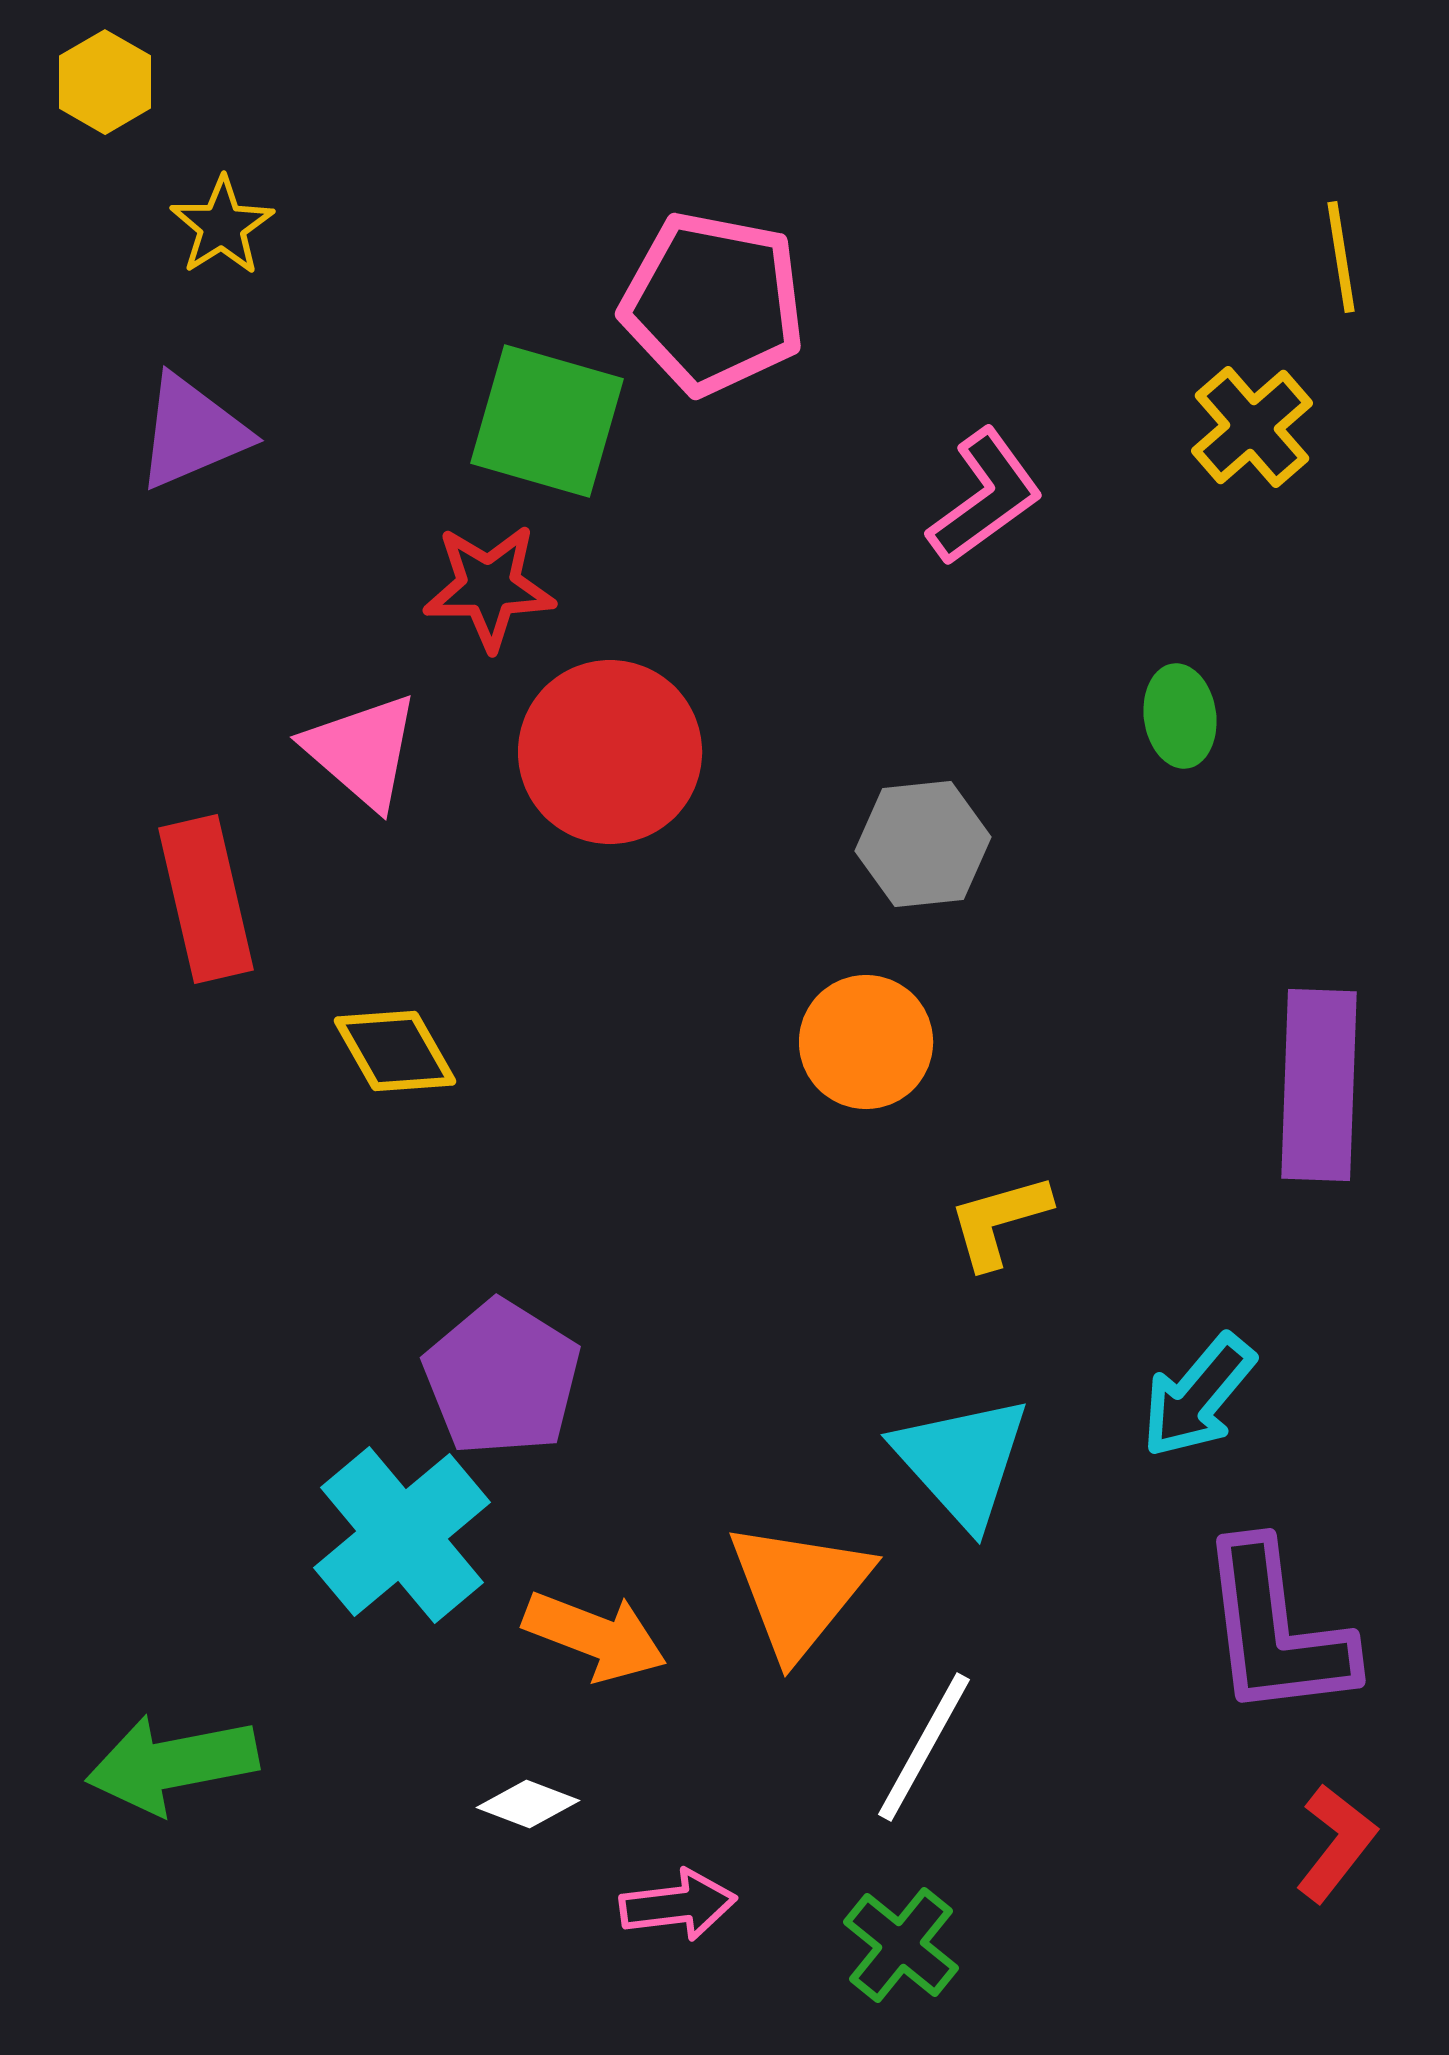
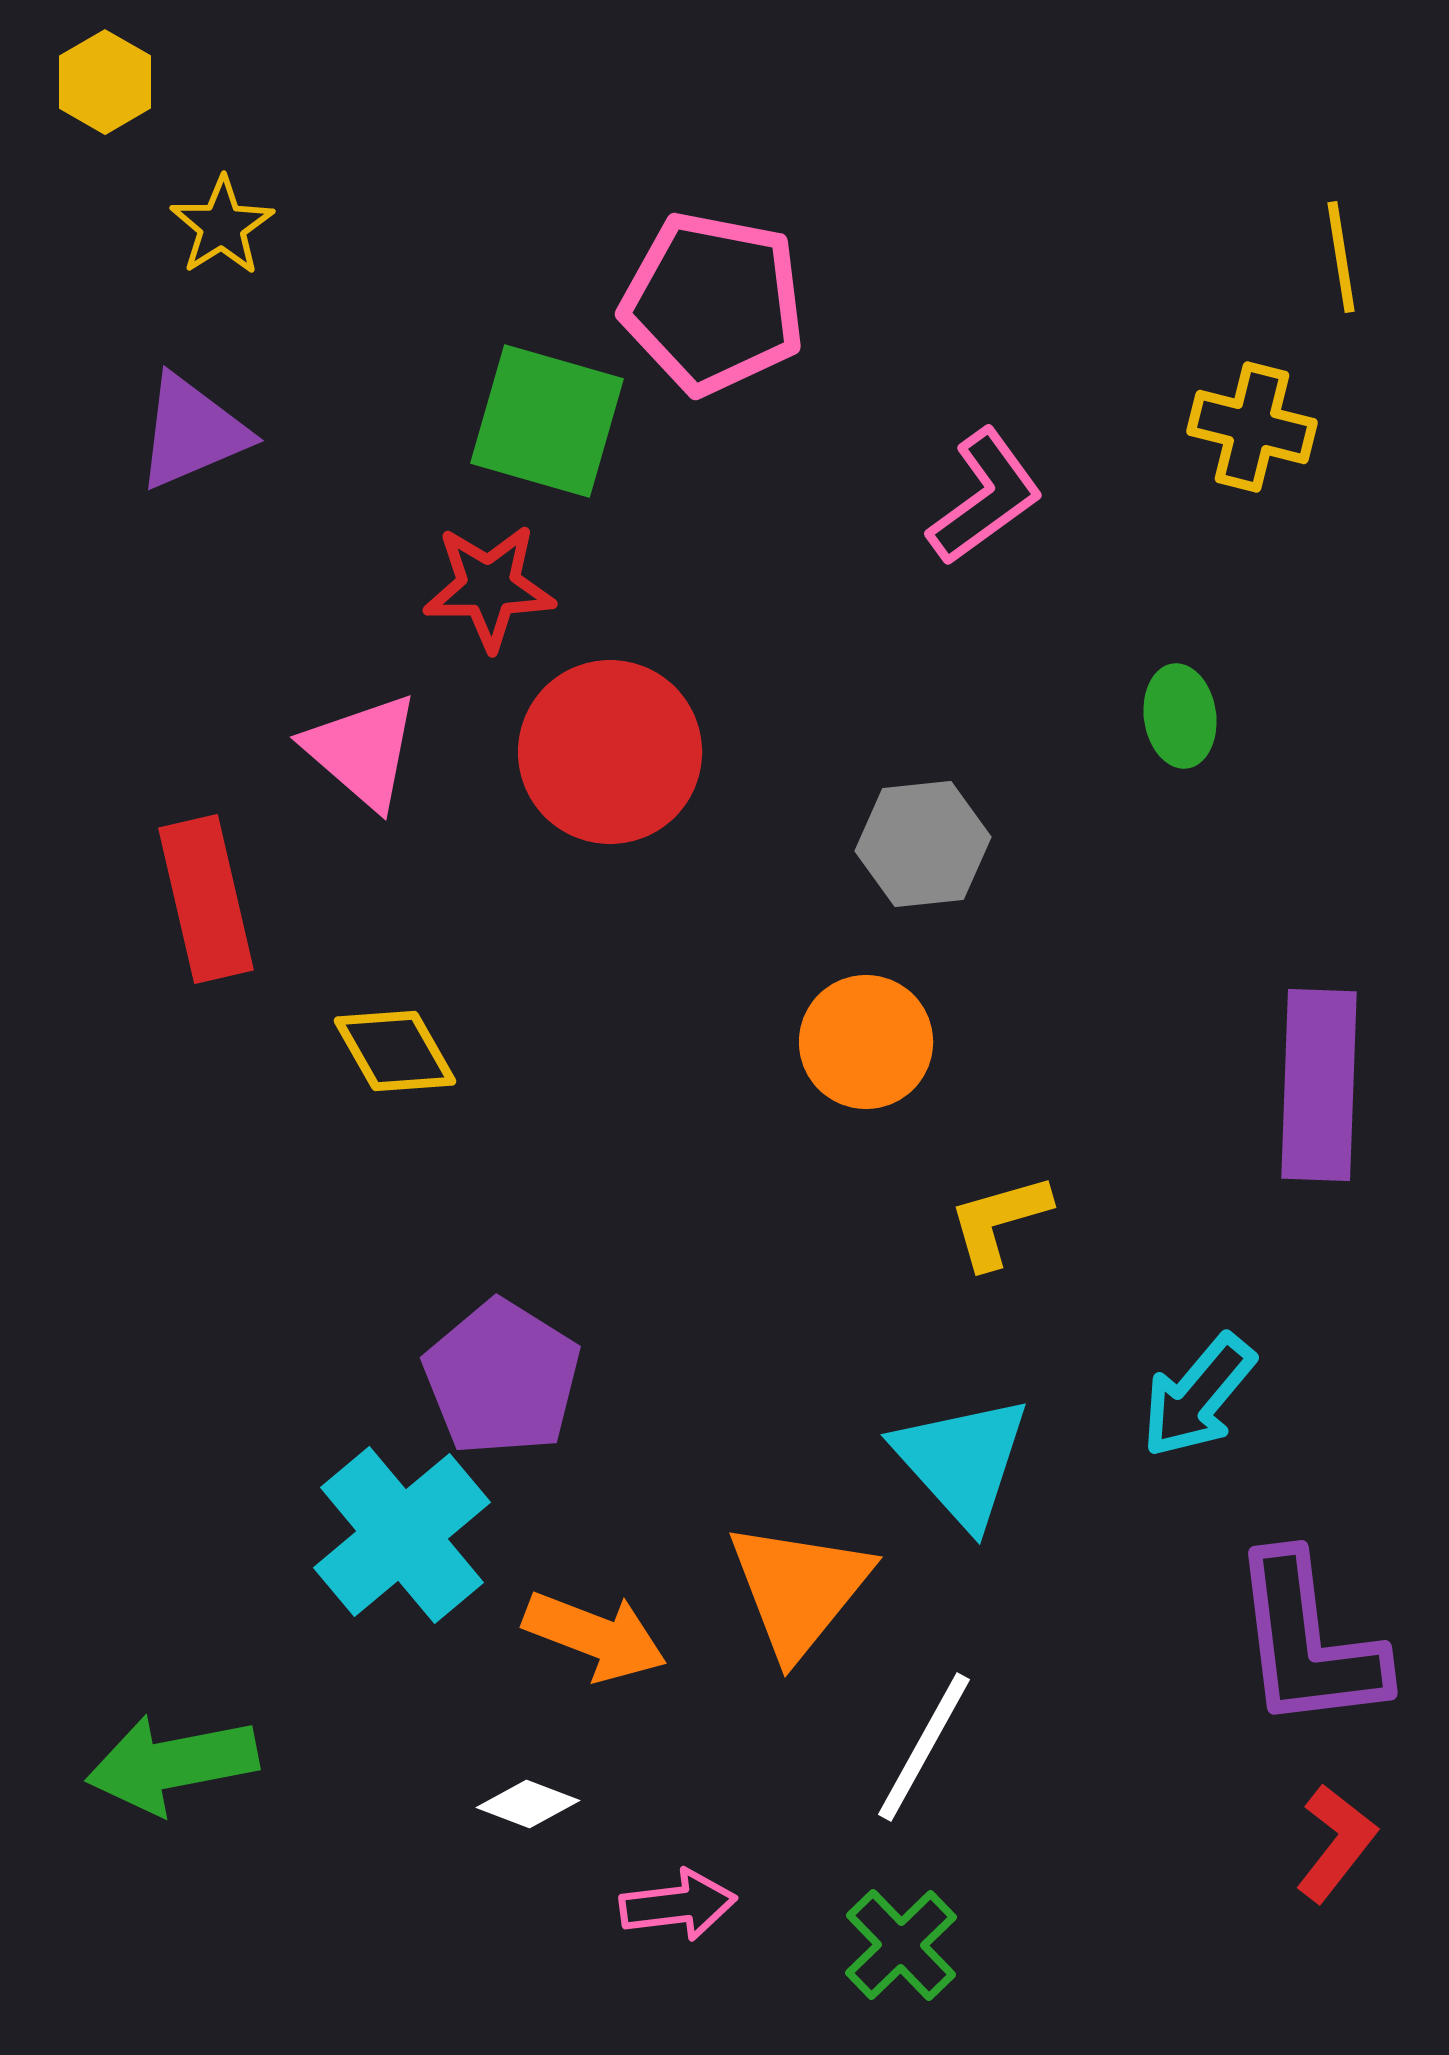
yellow cross: rotated 35 degrees counterclockwise
purple L-shape: moved 32 px right, 12 px down
green cross: rotated 7 degrees clockwise
